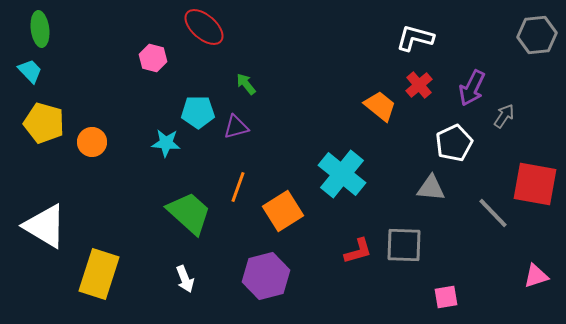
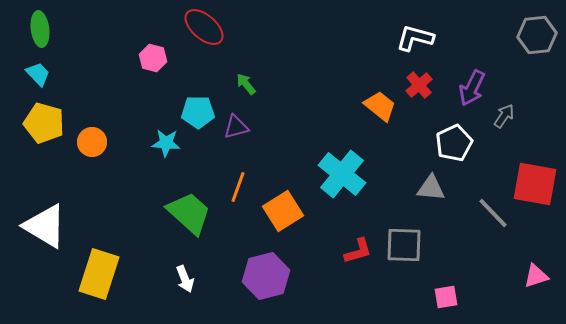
cyan trapezoid: moved 8 px right, 3 px down
